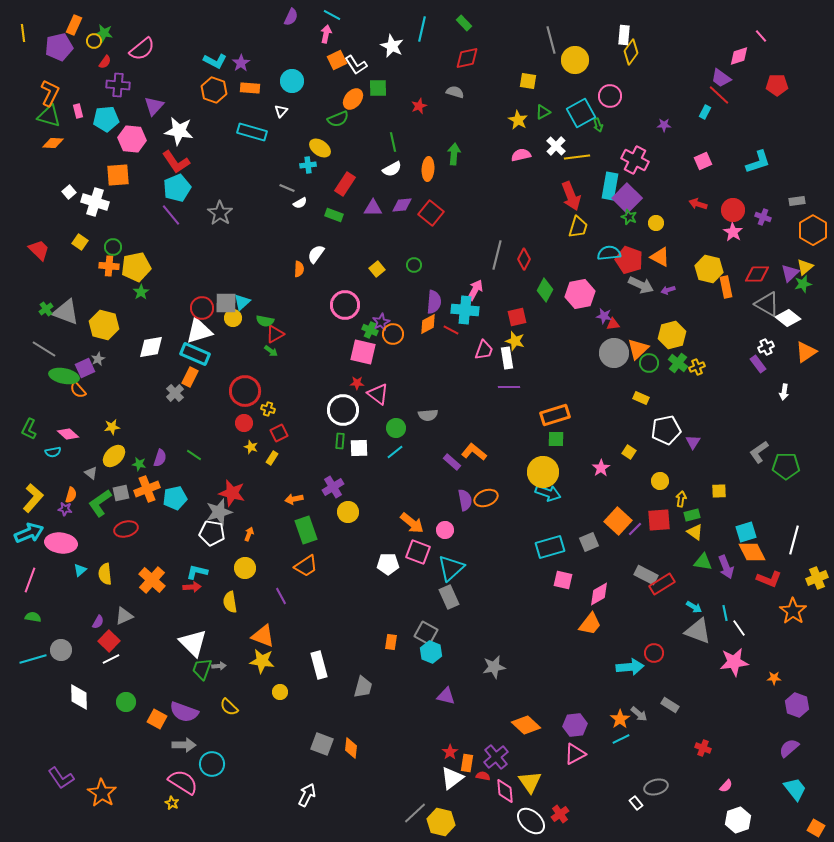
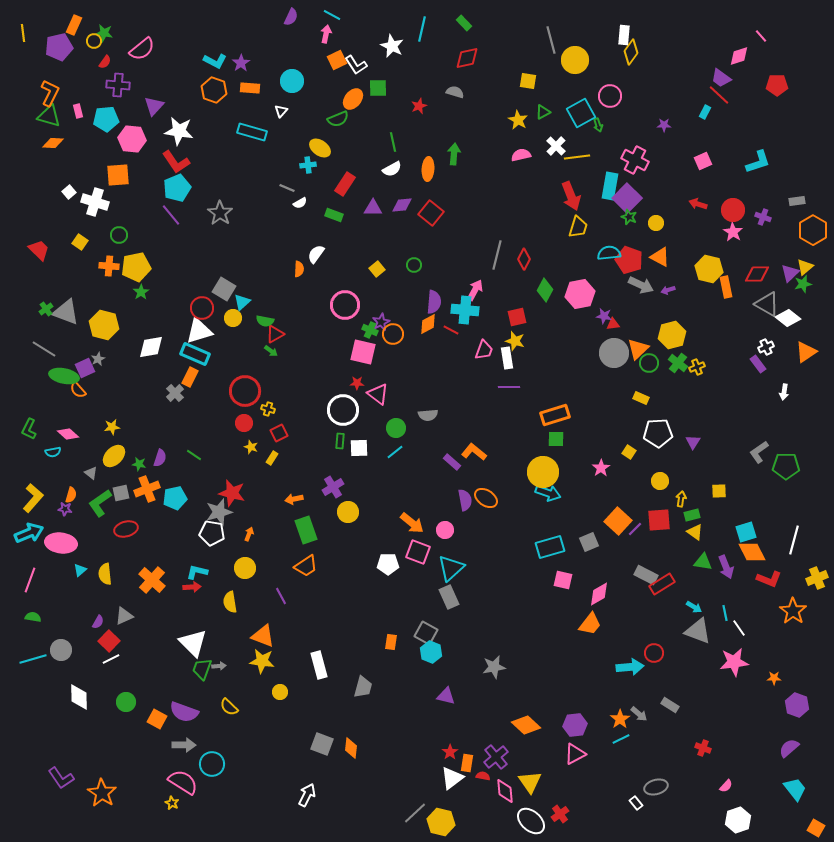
green circle at (113, 247): moved 6 px right, 12 px up
gray square at (226, 303): moved 2 px left, 14 px up; rotated 30 degrees clockwise
white pentagon at (666, 430): moved 8 px left, 3 px down; rotated 8 degrees clockwise
orange ellipse at (486, 498): rotated 55 degrees clockwise
